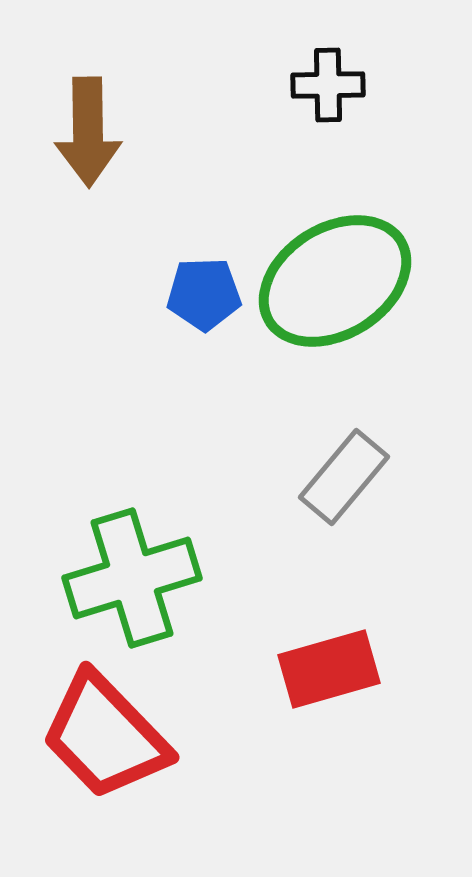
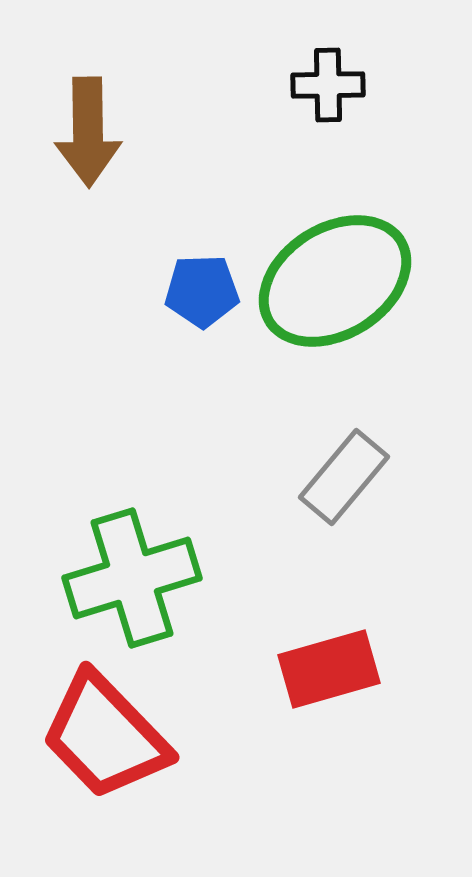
blue pentagon: moved 2 px left, 3 px up
